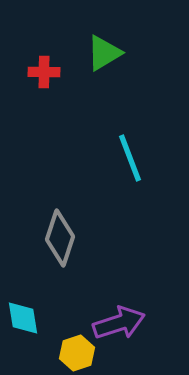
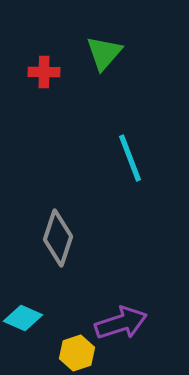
green triangle: rotated 18 degrees counterclockwise
gray diamond: moved 2 px left
cyan diamond: rotated 57 degrees counterclockwise
purple arrow: moved 2 px right
